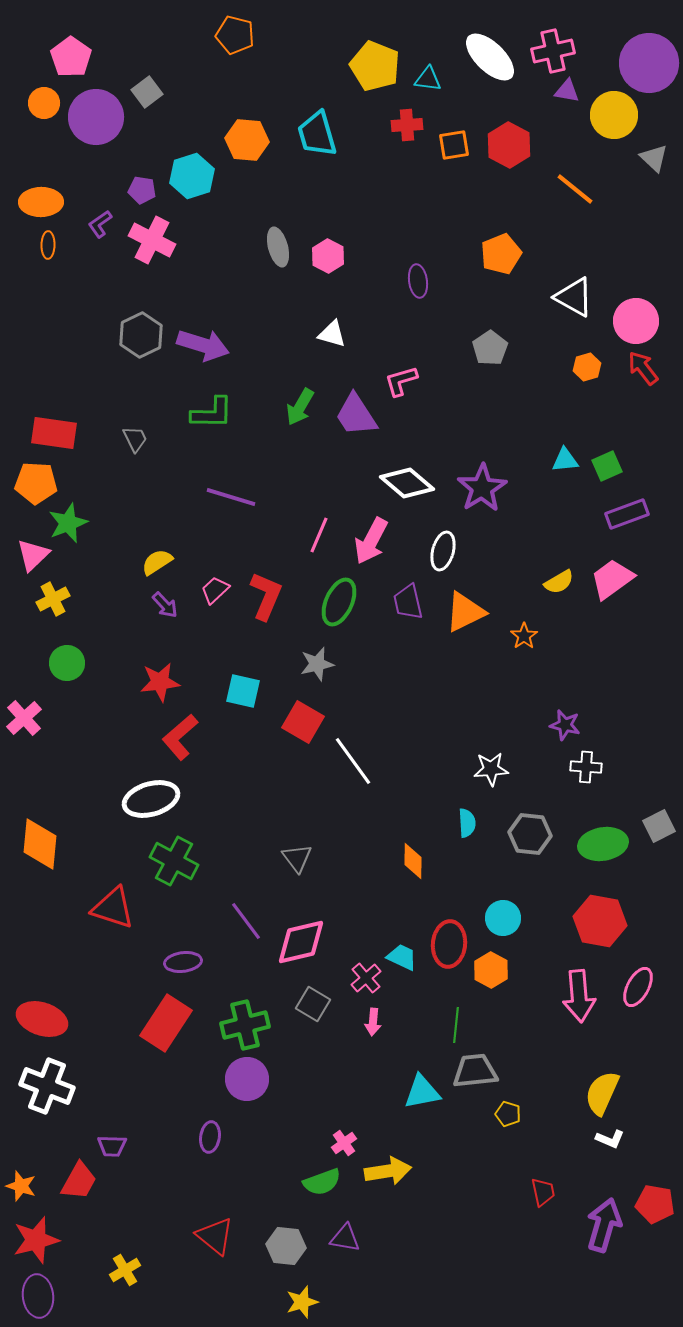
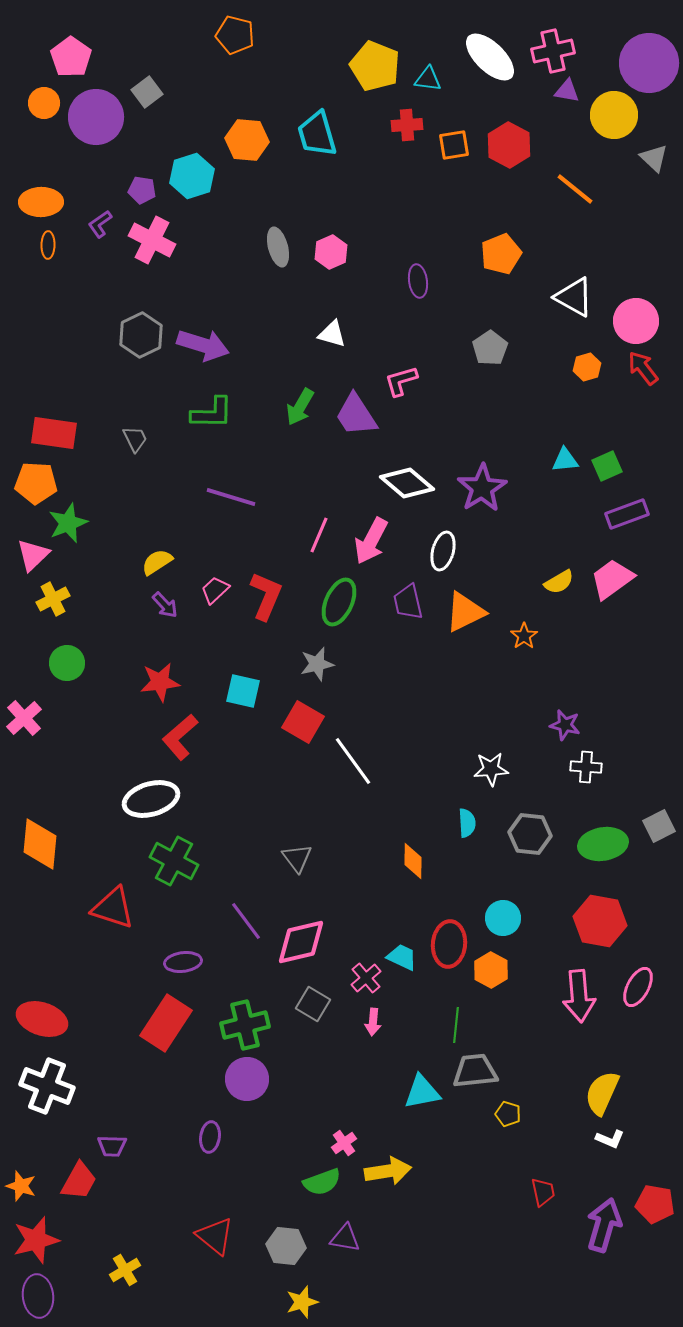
pink hexagon at (328, 256): moved 3 px right, 4 px up; rotated 8 degrees clockwise
